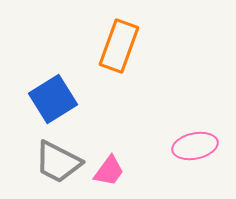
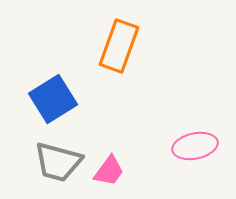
gray trapezoid: rotated 12 degrees counterclockwise
